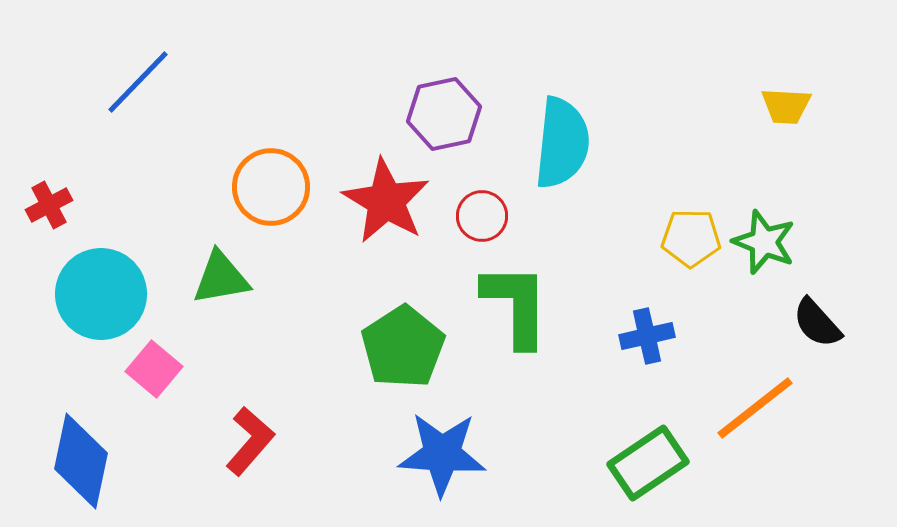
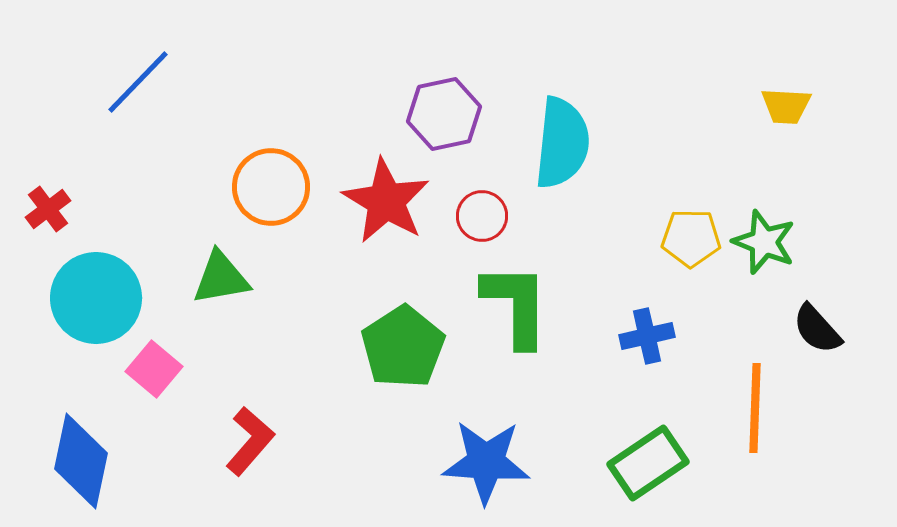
red cross: moved 1 px left, 4 px down; rotated 9 degrees counterclockwise
cyan circle: moved 5 px left, 4 px down
black semicircle: moved 6 px down
orange line: rotated 50 degrees counterclockwise
blue star: moved 44 px right, 8 px down
